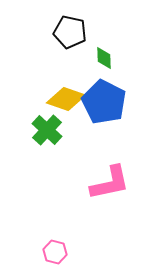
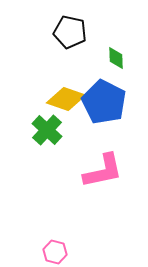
green diamond: moved 12 px right
pink L-shape: moved 7 px left, 12 px up
